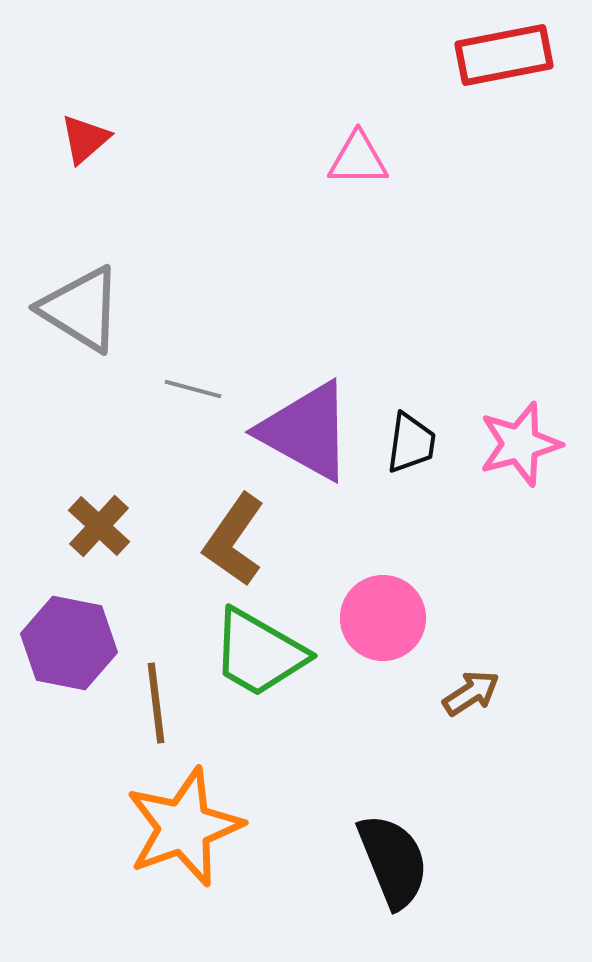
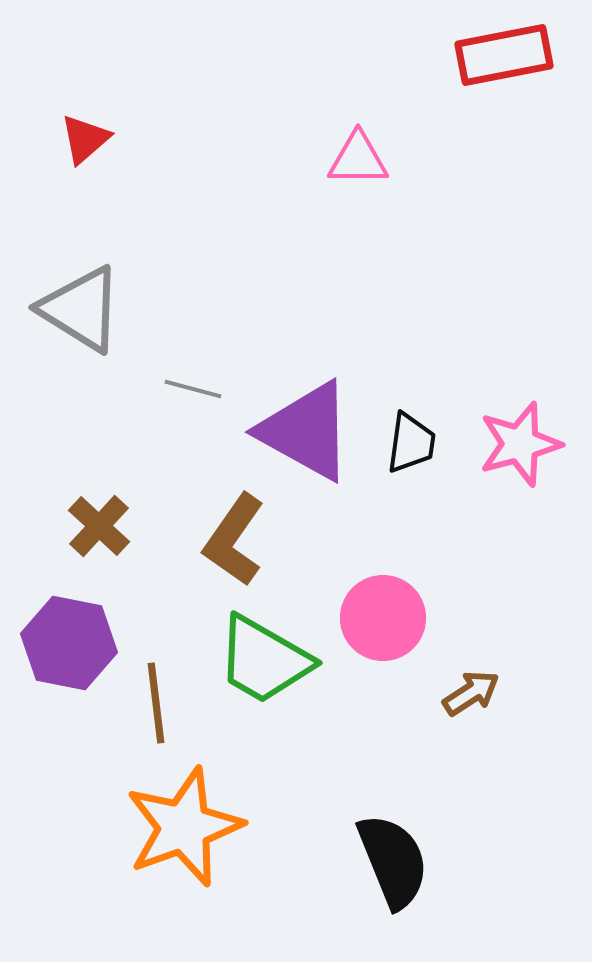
green trapezoid: moved 5 px right, 7 px down
